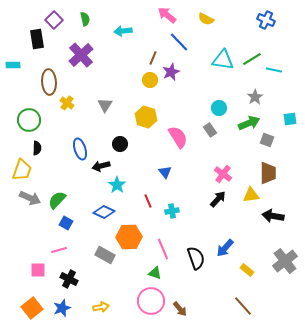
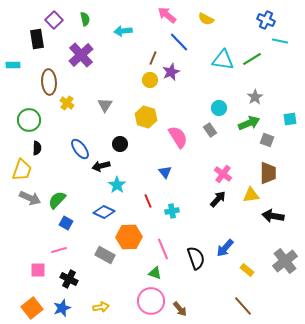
cyan line at (274, 70): moved 6 px right, 29 px up
blue ellipse at (80, 149): rotated 20 degrees counterclockwise
